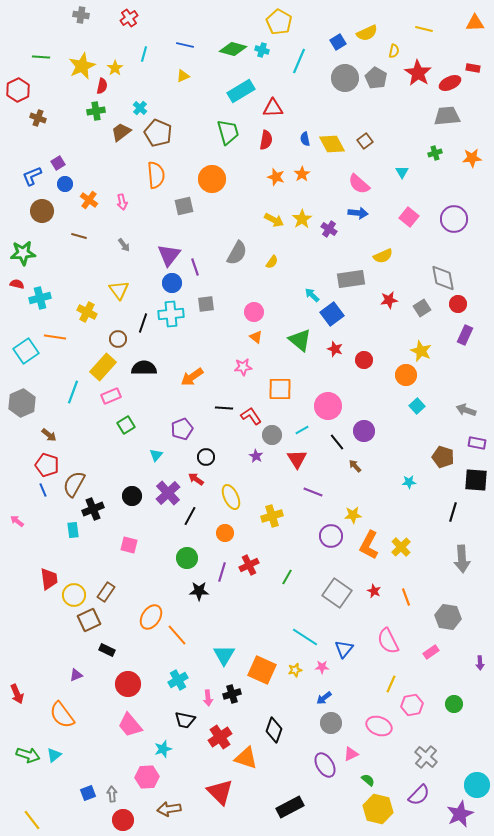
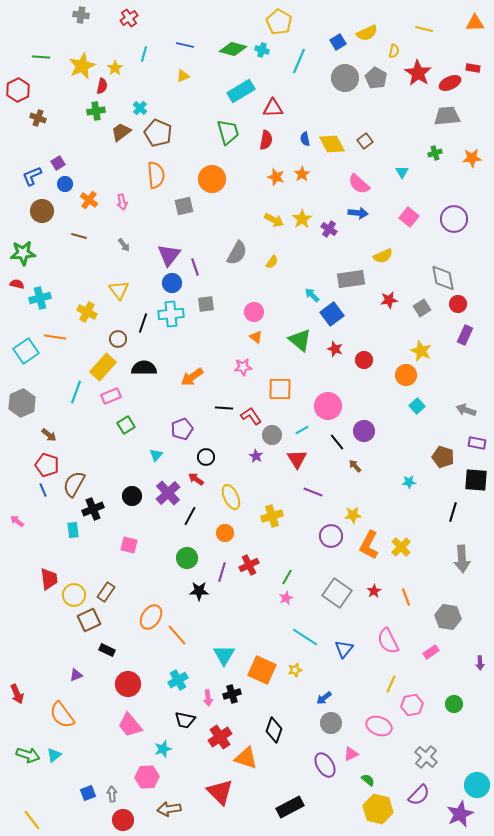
cyan line at (73, 392): moved 3 px right
red star at (374, 591): rotated 16 degrees clockwise
pink star at (322, 667): moved 36 px left, 69 px up; rotated 24 degrees counterclockwise
